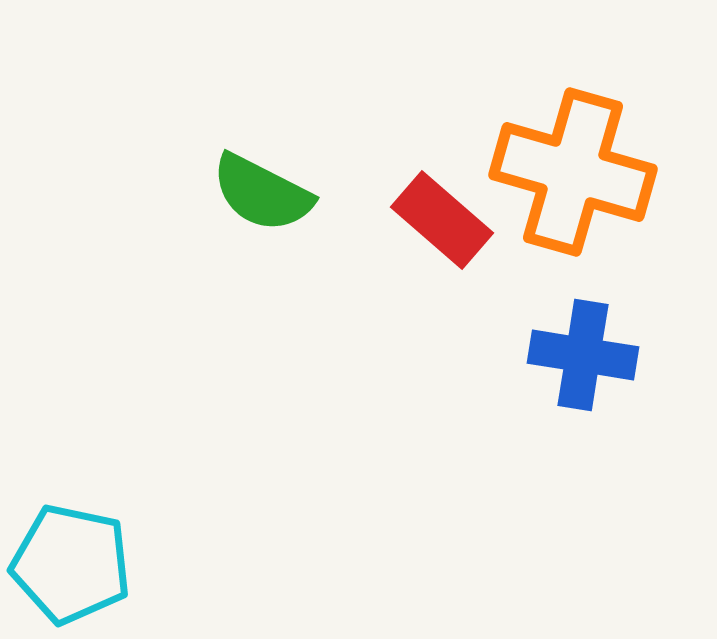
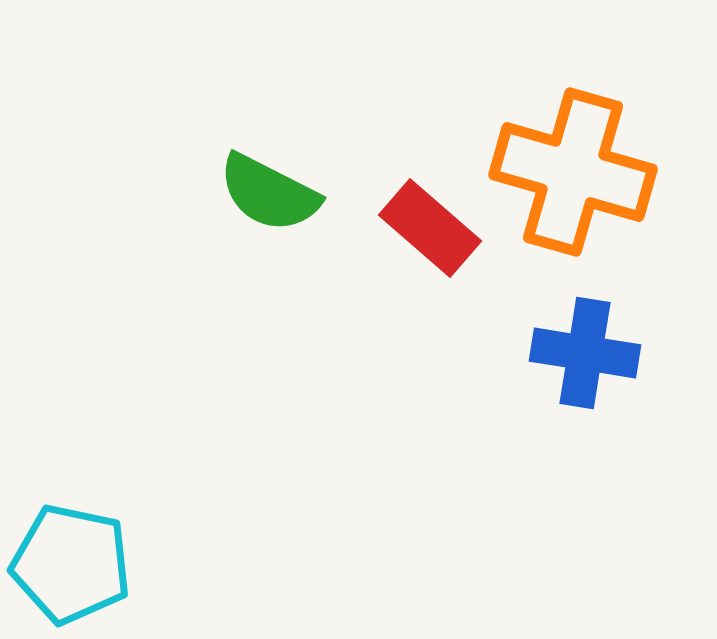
green semicircle: moved 7 px right
red rectangle: moved 12 px left, 8 px down
blue cross: moved 2 px right, 2 px up
